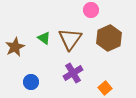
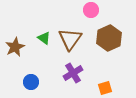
orange square: rotated 24 degrees clockwise
